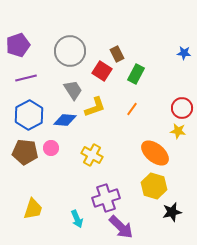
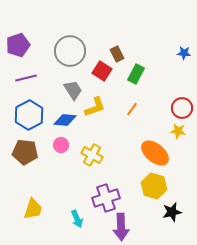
pink circle: moved 10 px right, 3 px up
purple arrow: rotated 44 degrees clockwise
